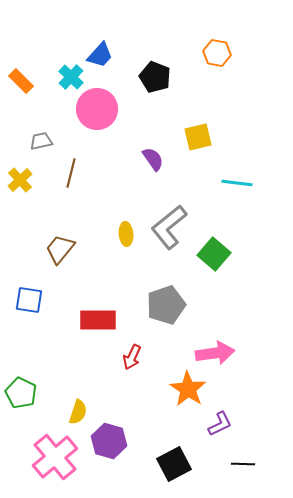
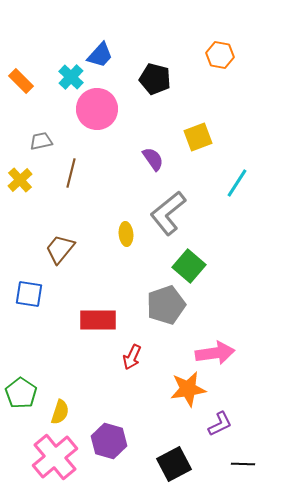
orange hexagon: moved 3 px right, 2 px down
black pentagon: moved 2 px down; rotated 8 degrees counterclockwise
yellow square: rotated 8 degrees counterclockwise
cyan line: rotated 64 degrees counterclockwise
gray L-shape: moved 1 px left, 14 px up
green square: moved 25 px left, 12 px down
blue square: moved 6 px up
orange star: rotated 30 degrees clockwise
green pentagon: rotated 8 degrees clockwise
yellow semicircle: moved 18 px left
